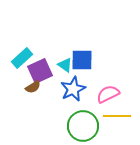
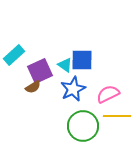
cyan rectangle: moved 8 px left, 3 px up
